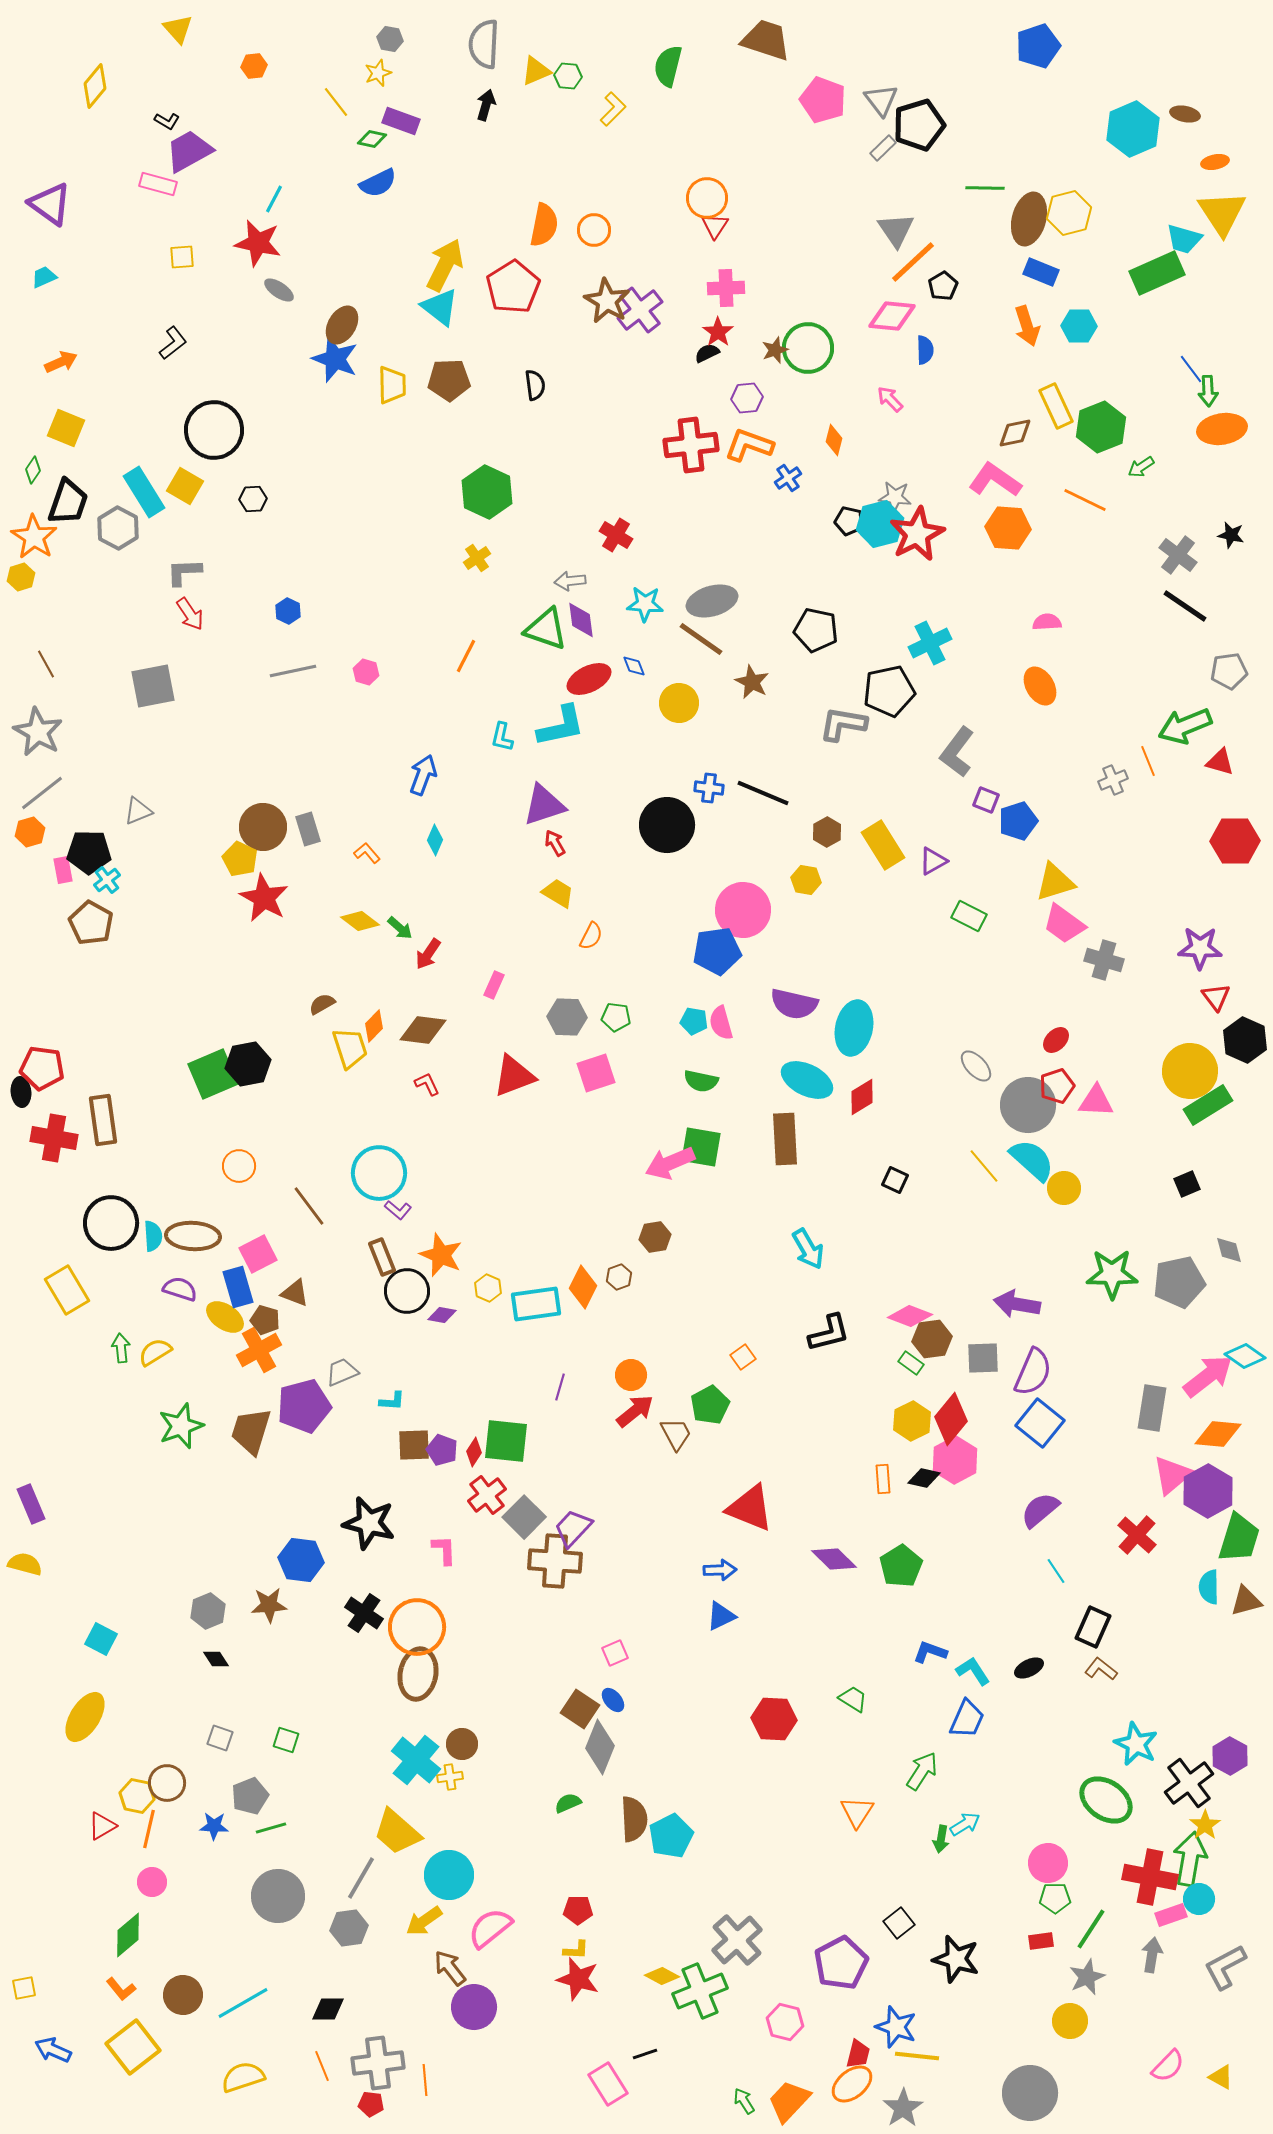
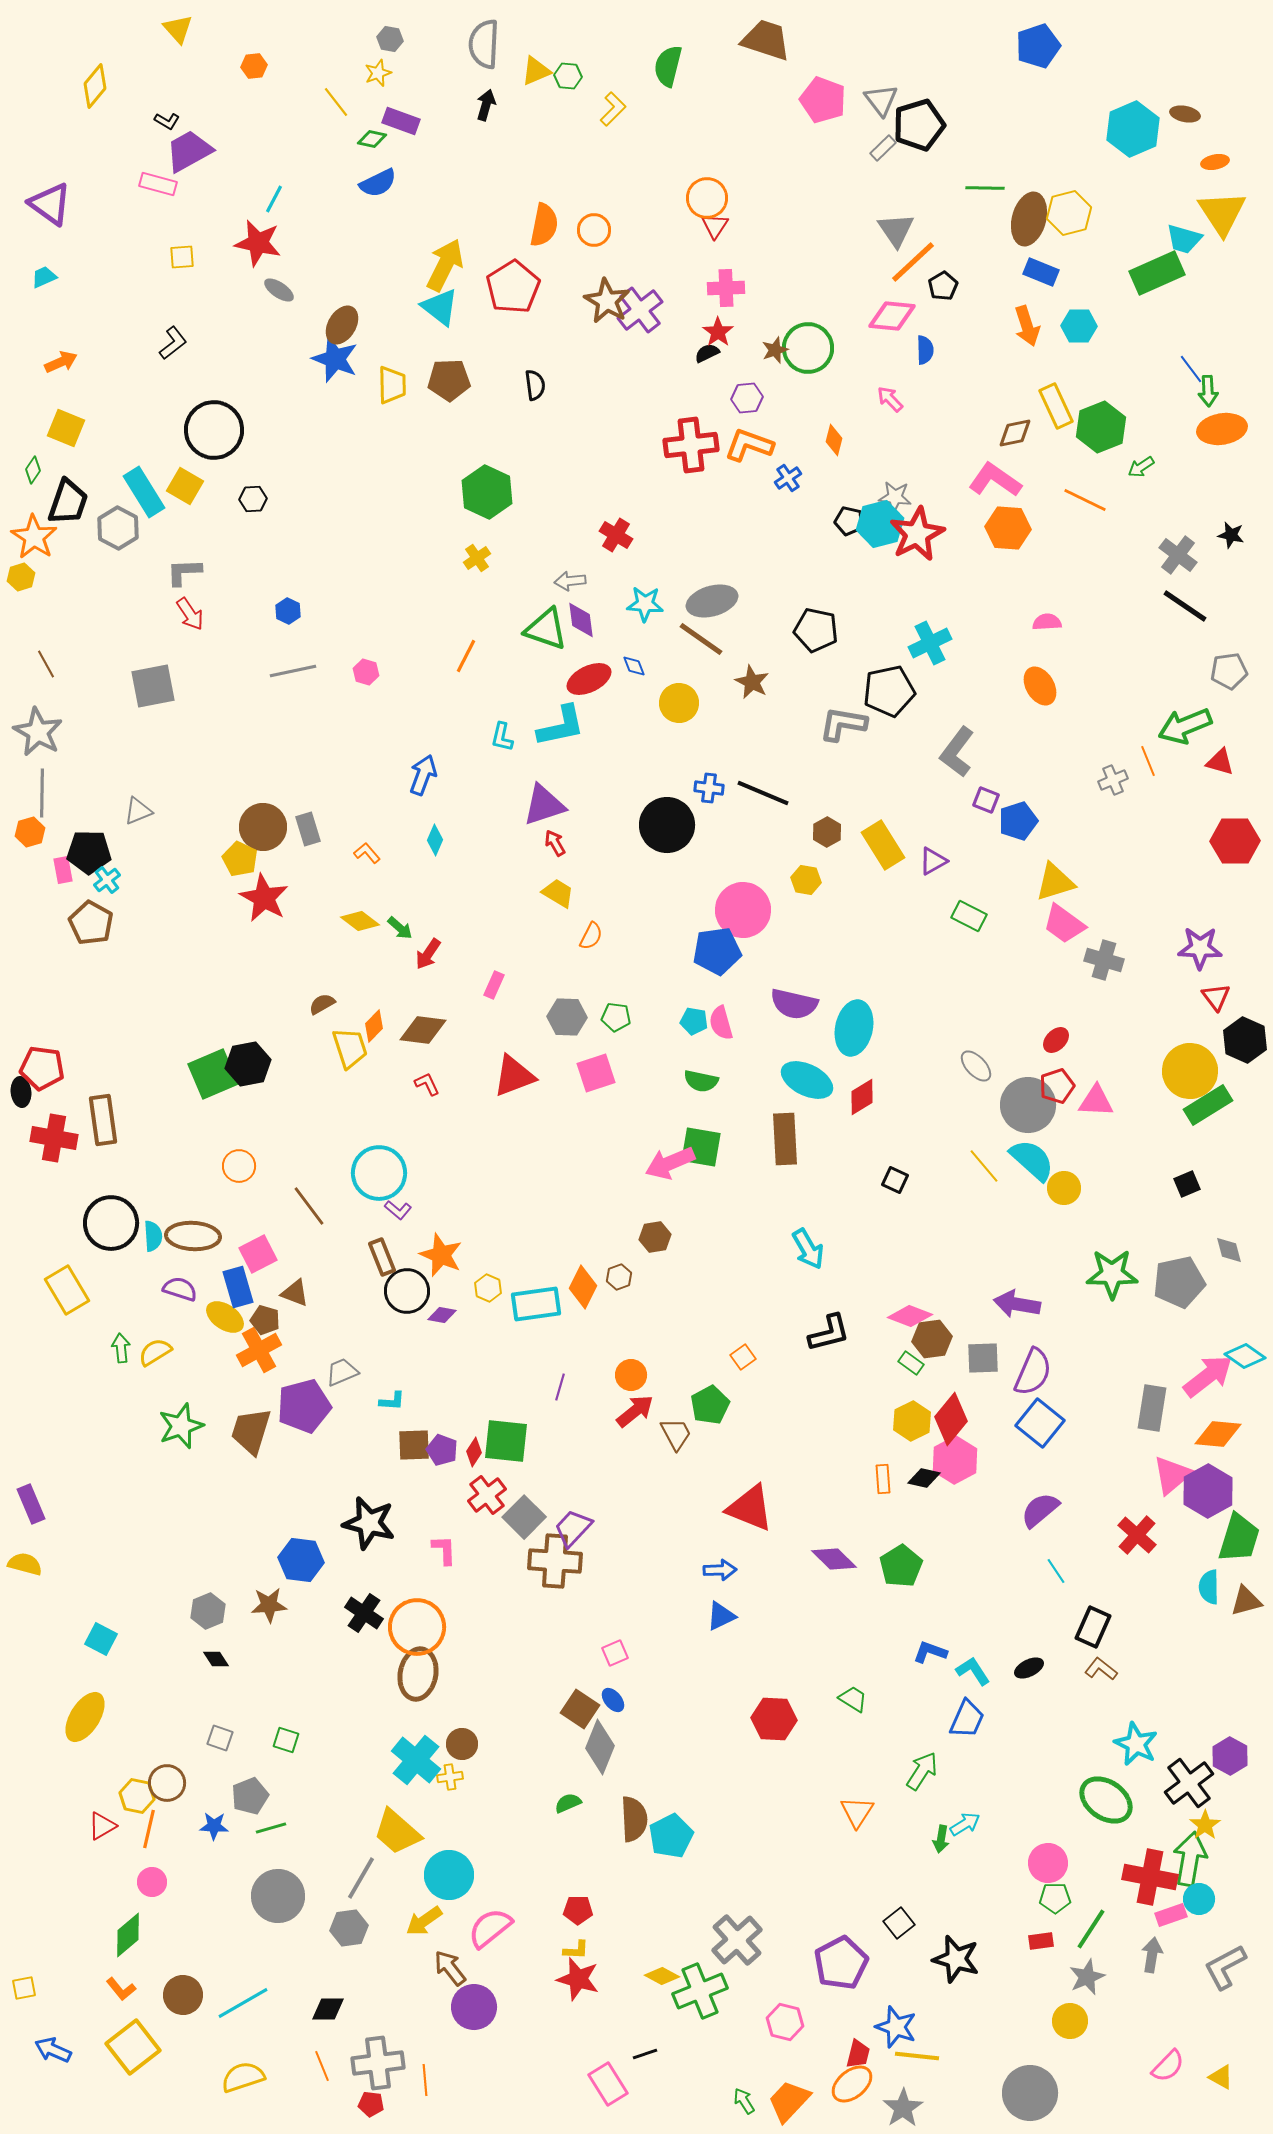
gray line at (42, 793): rotated 51 degrees counterclockwise
